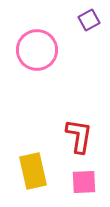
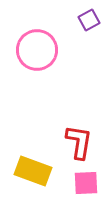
red L-shape: moved 6 px down
yellow rectangle: rotated 57 degrees counterclockwise
pink square: moved 2 px right, 1 px down
